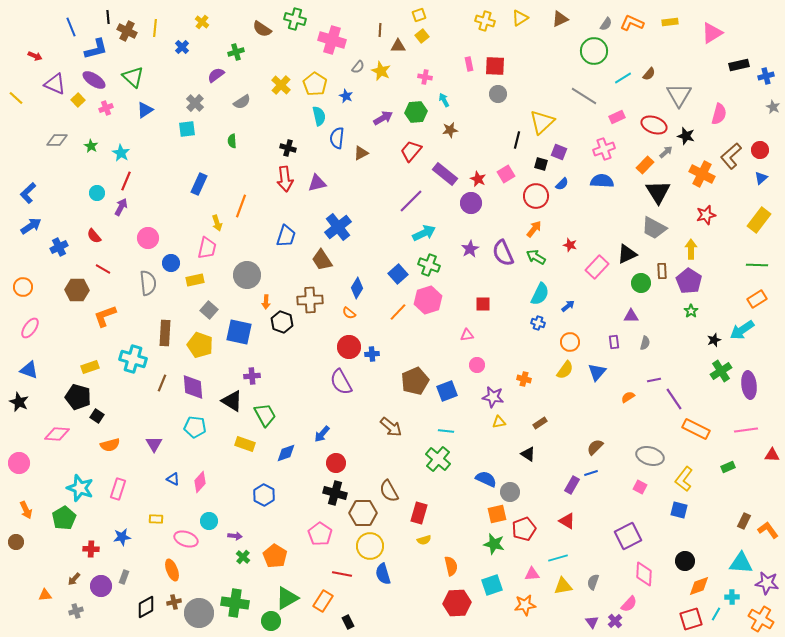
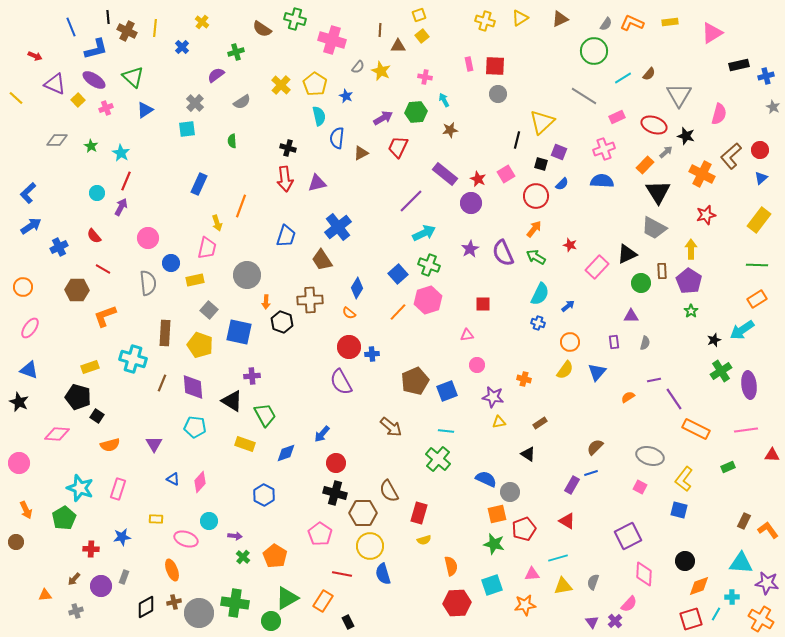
red trapezoid at (411, 151): moved 13 px left, 4 px up; rotated 15 degrees counterclockwise
